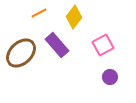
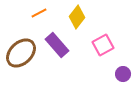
yellow diamond: moved 3 px right
purple circle: moved 13 px right, 3 px up
